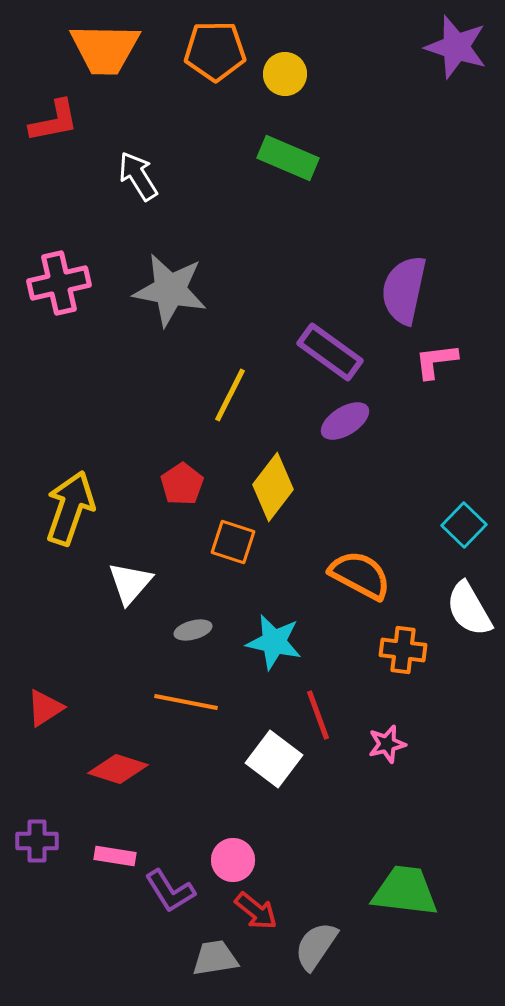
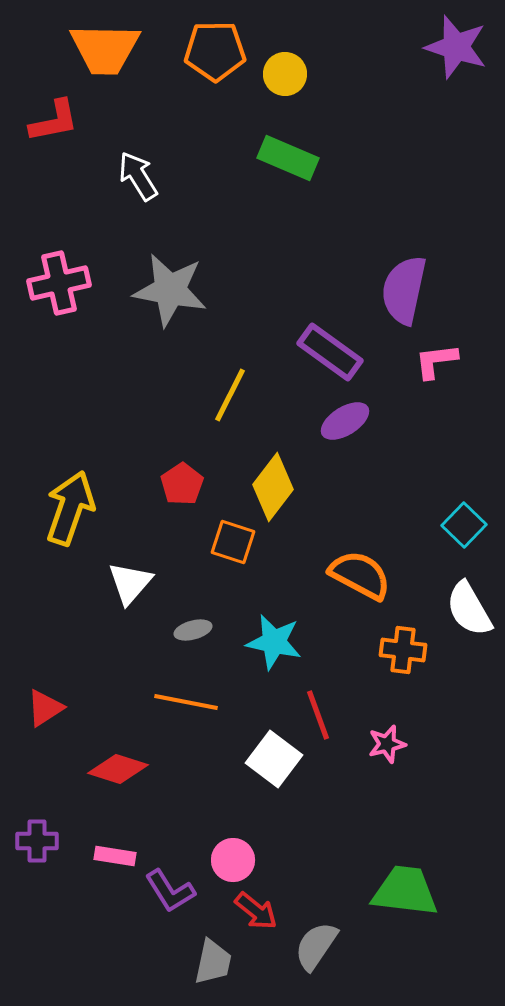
gray trapezoid: moved 2 px left, 4 px down; rotated 111 degrees clockwise
